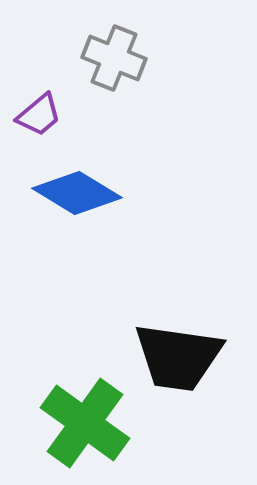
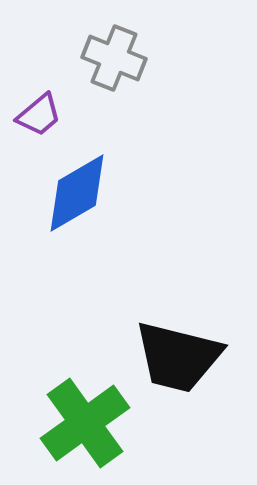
blue diamond: rotated 62 degrees counterclockwise
black trapezoid: rotated 6 degrees clockwise
green cross: rotated 18 degrees clockwise
